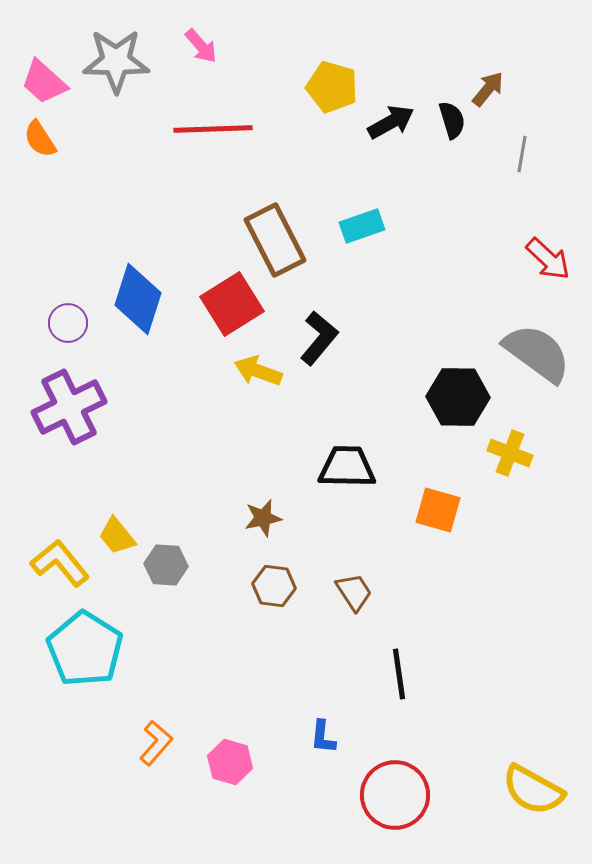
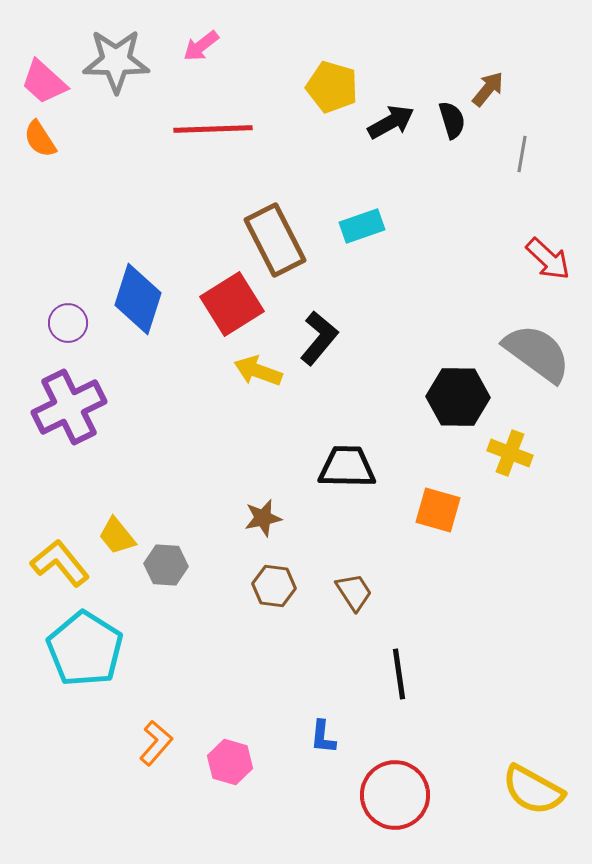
pink arrow: rotated 93 degrees clockwise
